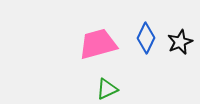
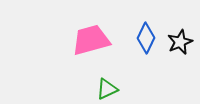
pink trapezoid: moved 7 px left, 4 px up
